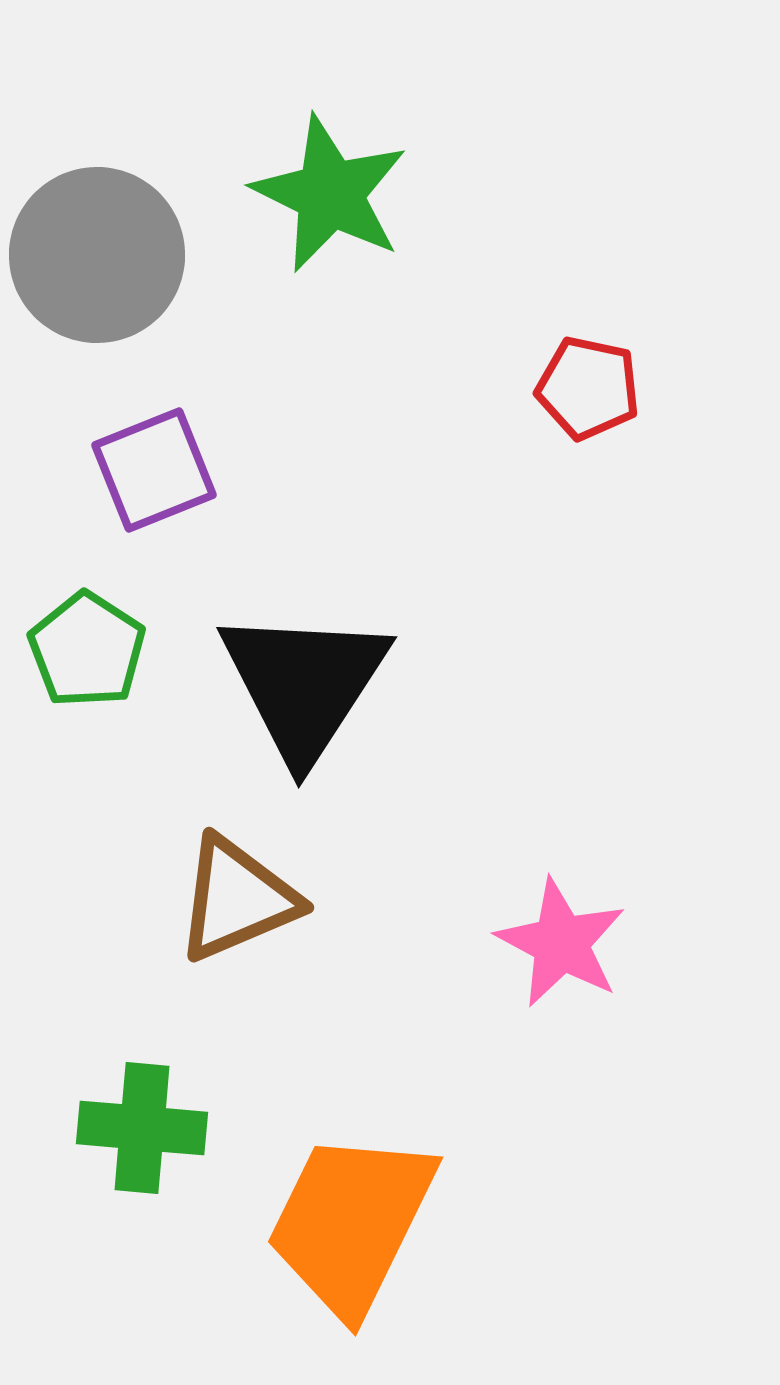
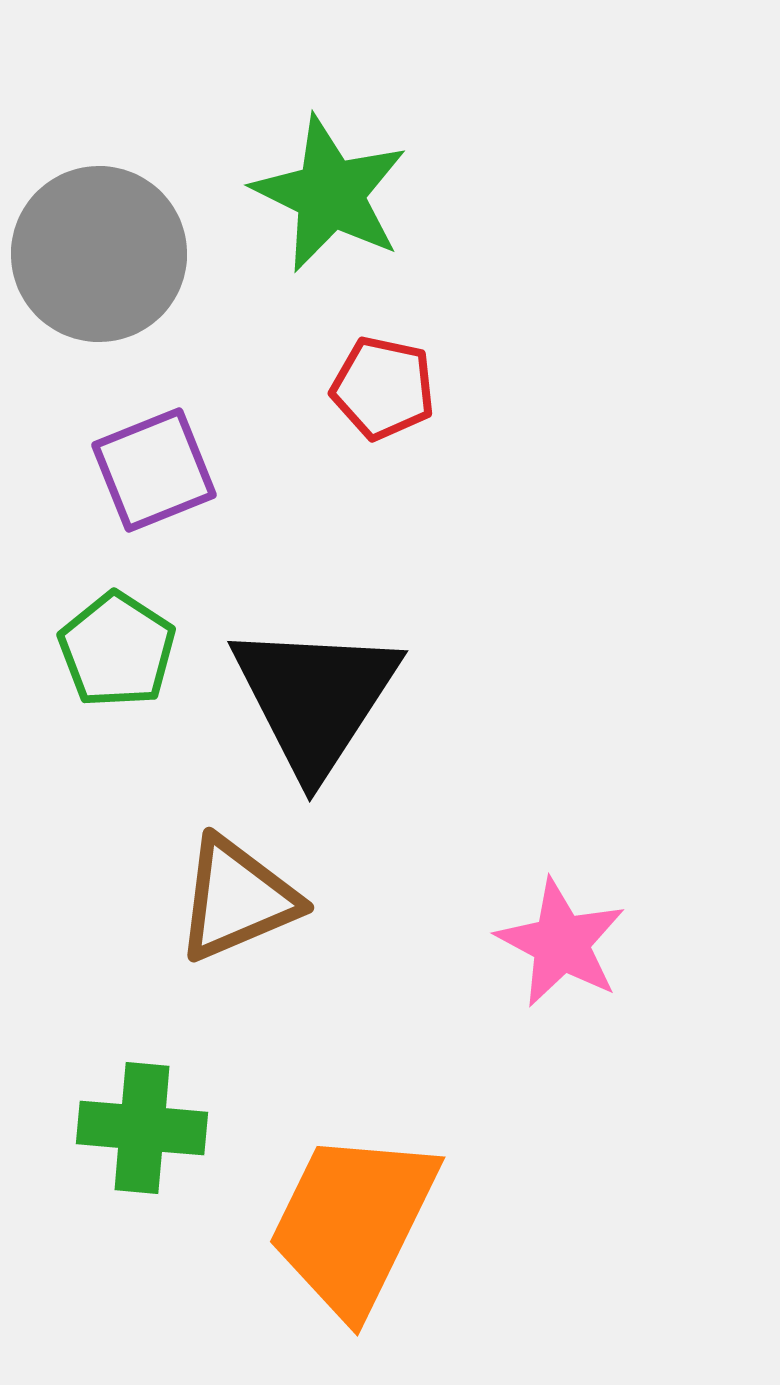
gray circle: moved 2 px right, 1 px up
red pentagon: moved 205 px left
green pentagon: moved 30 px right
black triangle: moved 11 px right, 14 px down
orange trapezoid: moved 2 px right
